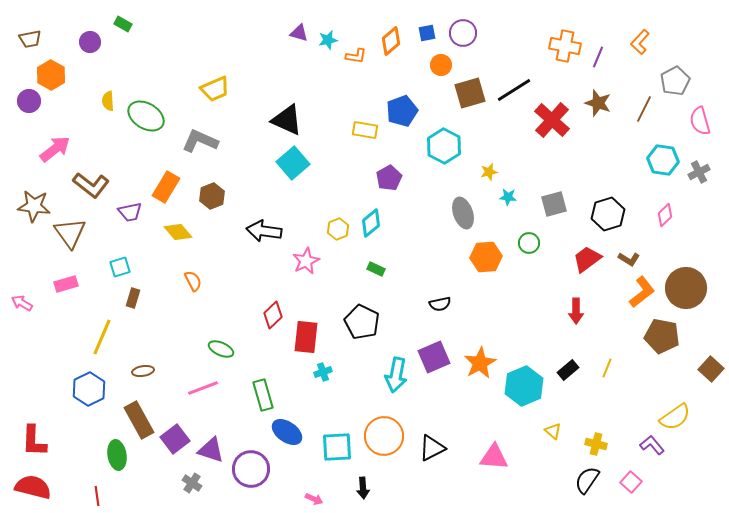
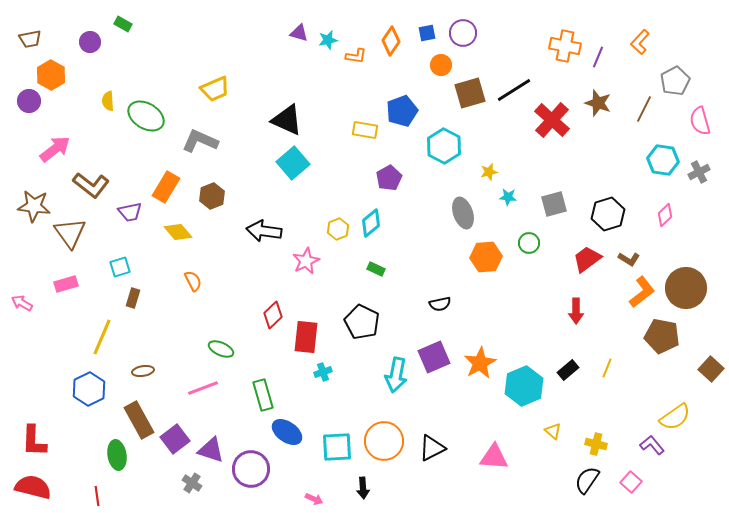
orange diamond at (391, 41): rotated 16 degrees counterclockwise
orange circle at (384, 436): moved 5 px down
